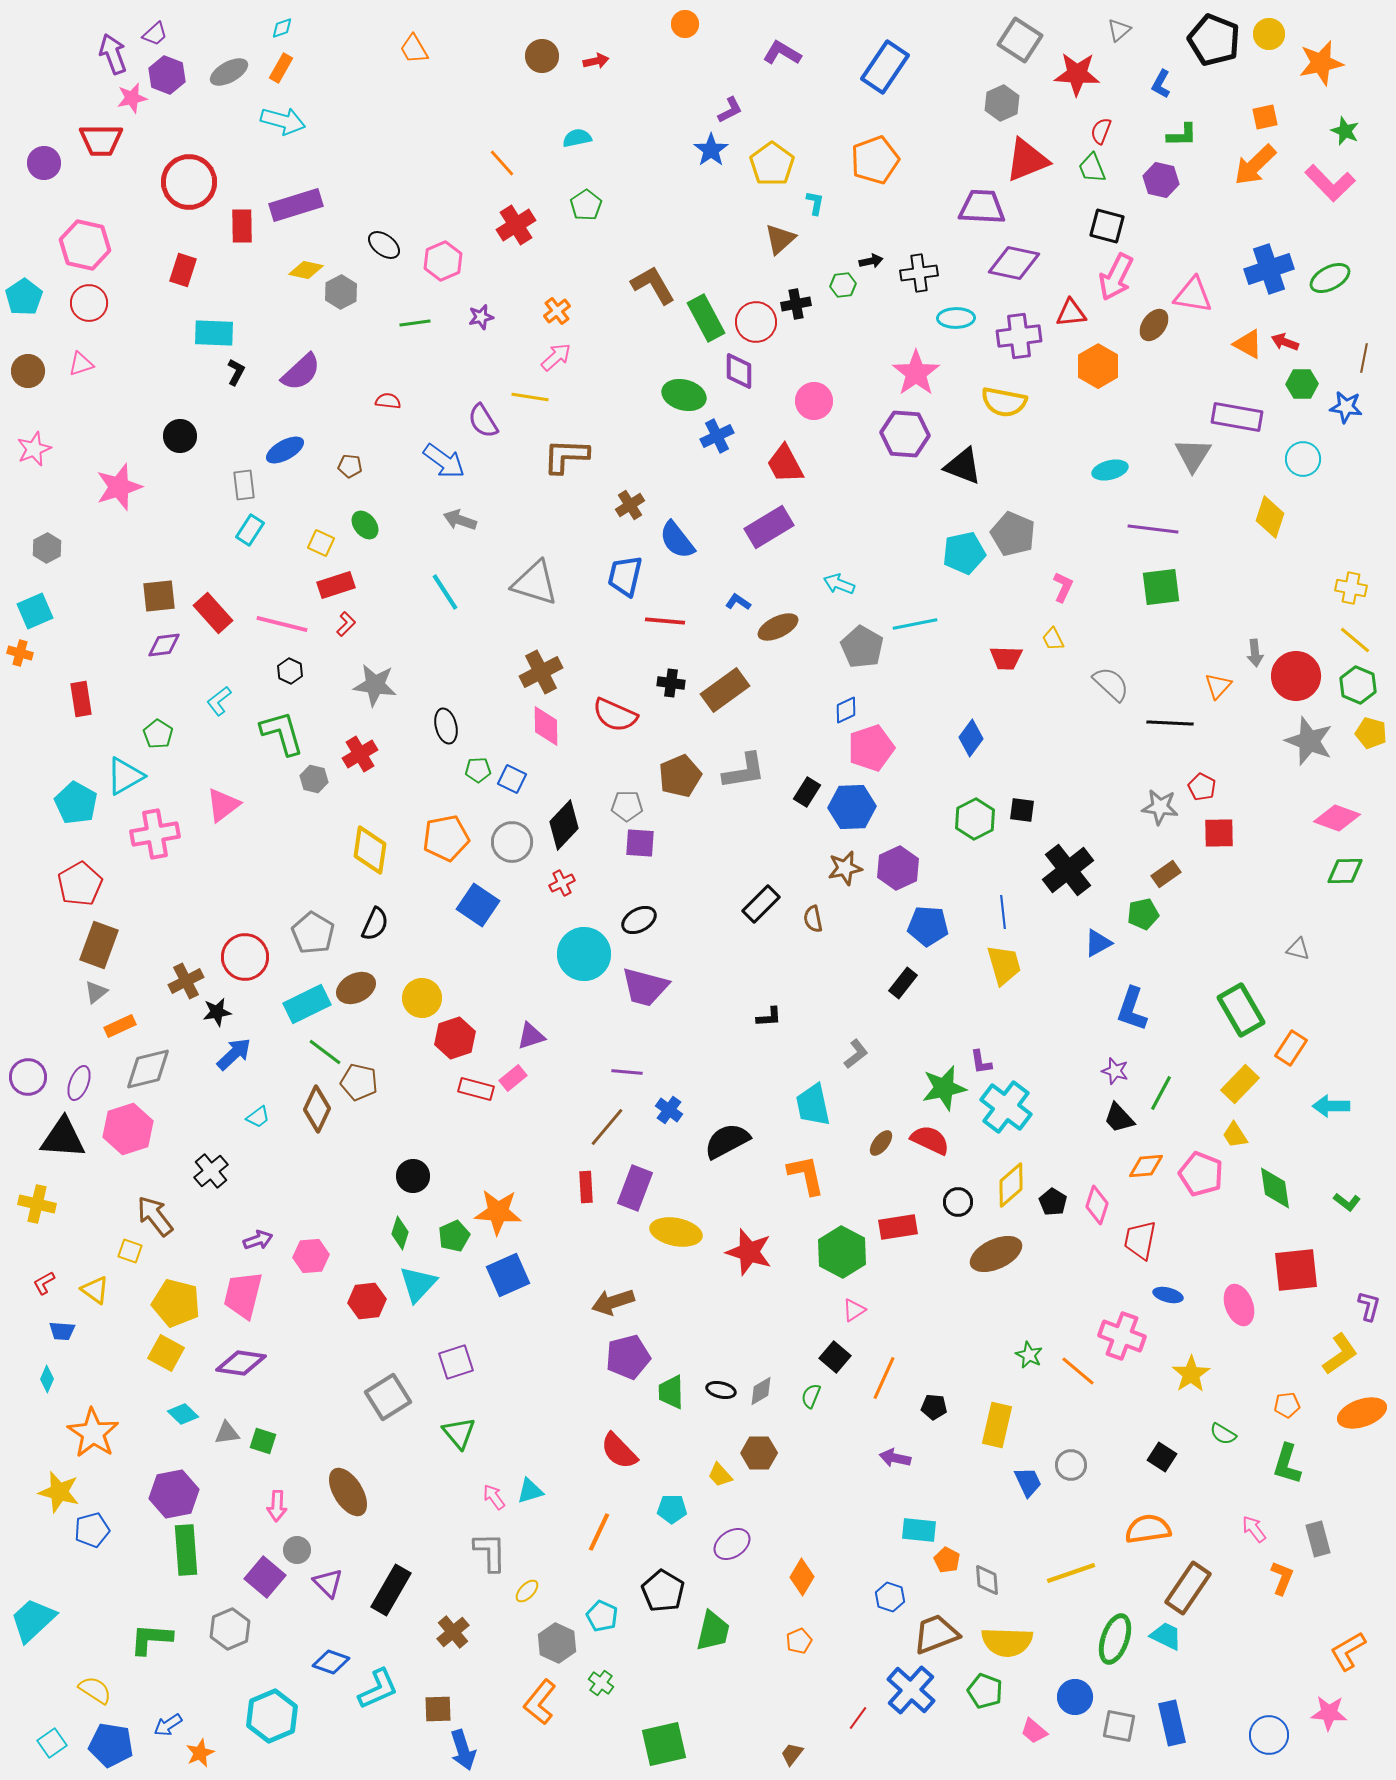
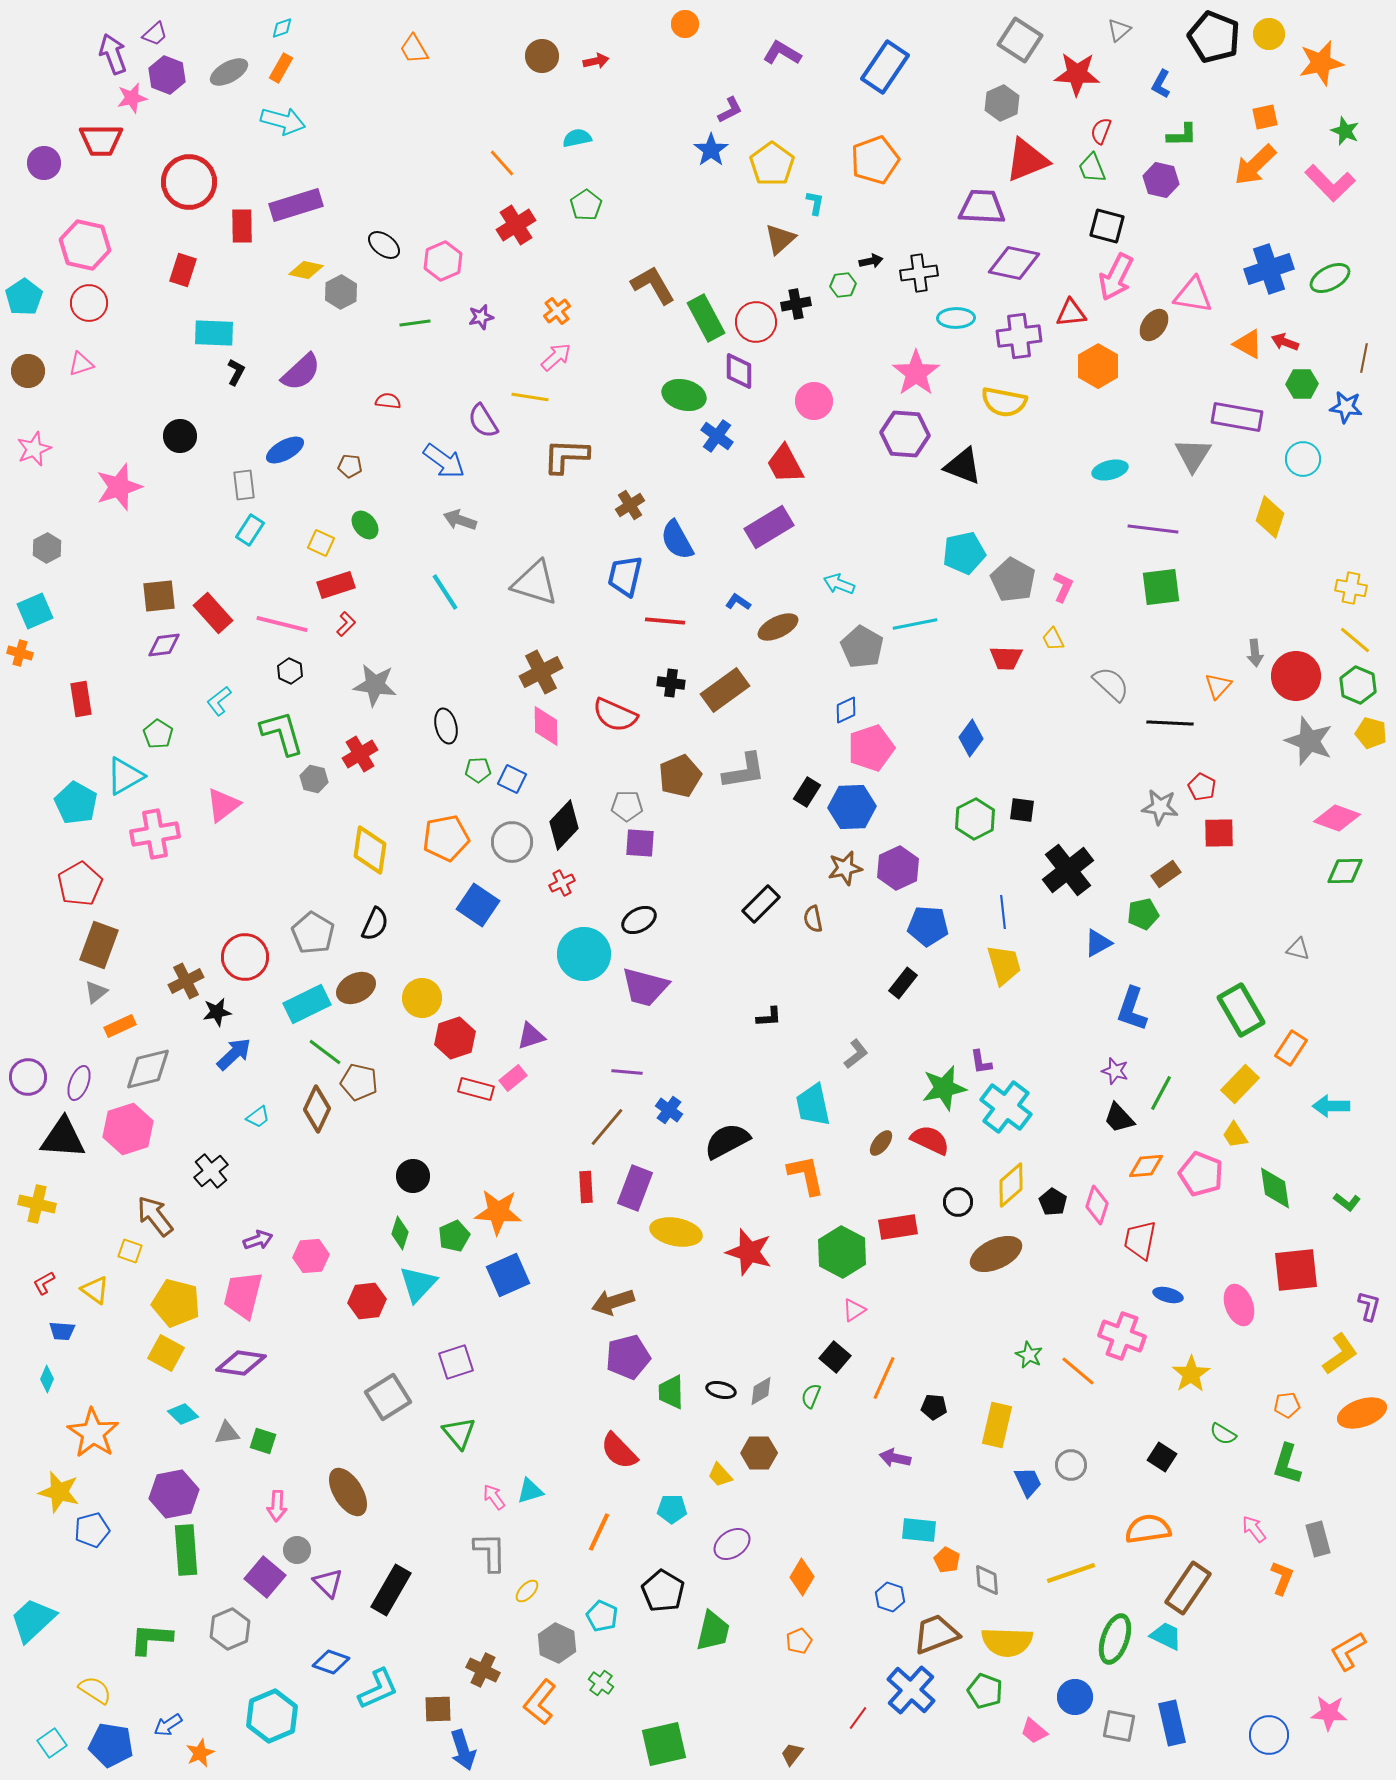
black pentagon at (1214, 40): moved 3 px up
blue cross at (717, 436): rotated 28 degrees counterclockwise
gray pentagon at (1013, 534): moved 46 px down; rotated 6 degrees clockwise
blue semicircle at (677, 540): rotated 9 degrees clockwise
brown cross at (453, 1632): moved 30 px right, 38 px down; rotated 24 degrees counterclockwise
